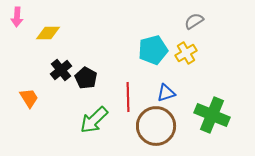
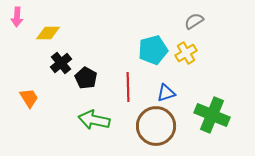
black cross: moved 7 px up
red line: moved 10 px up
green arrow: rotated 56 degrees clockwise
